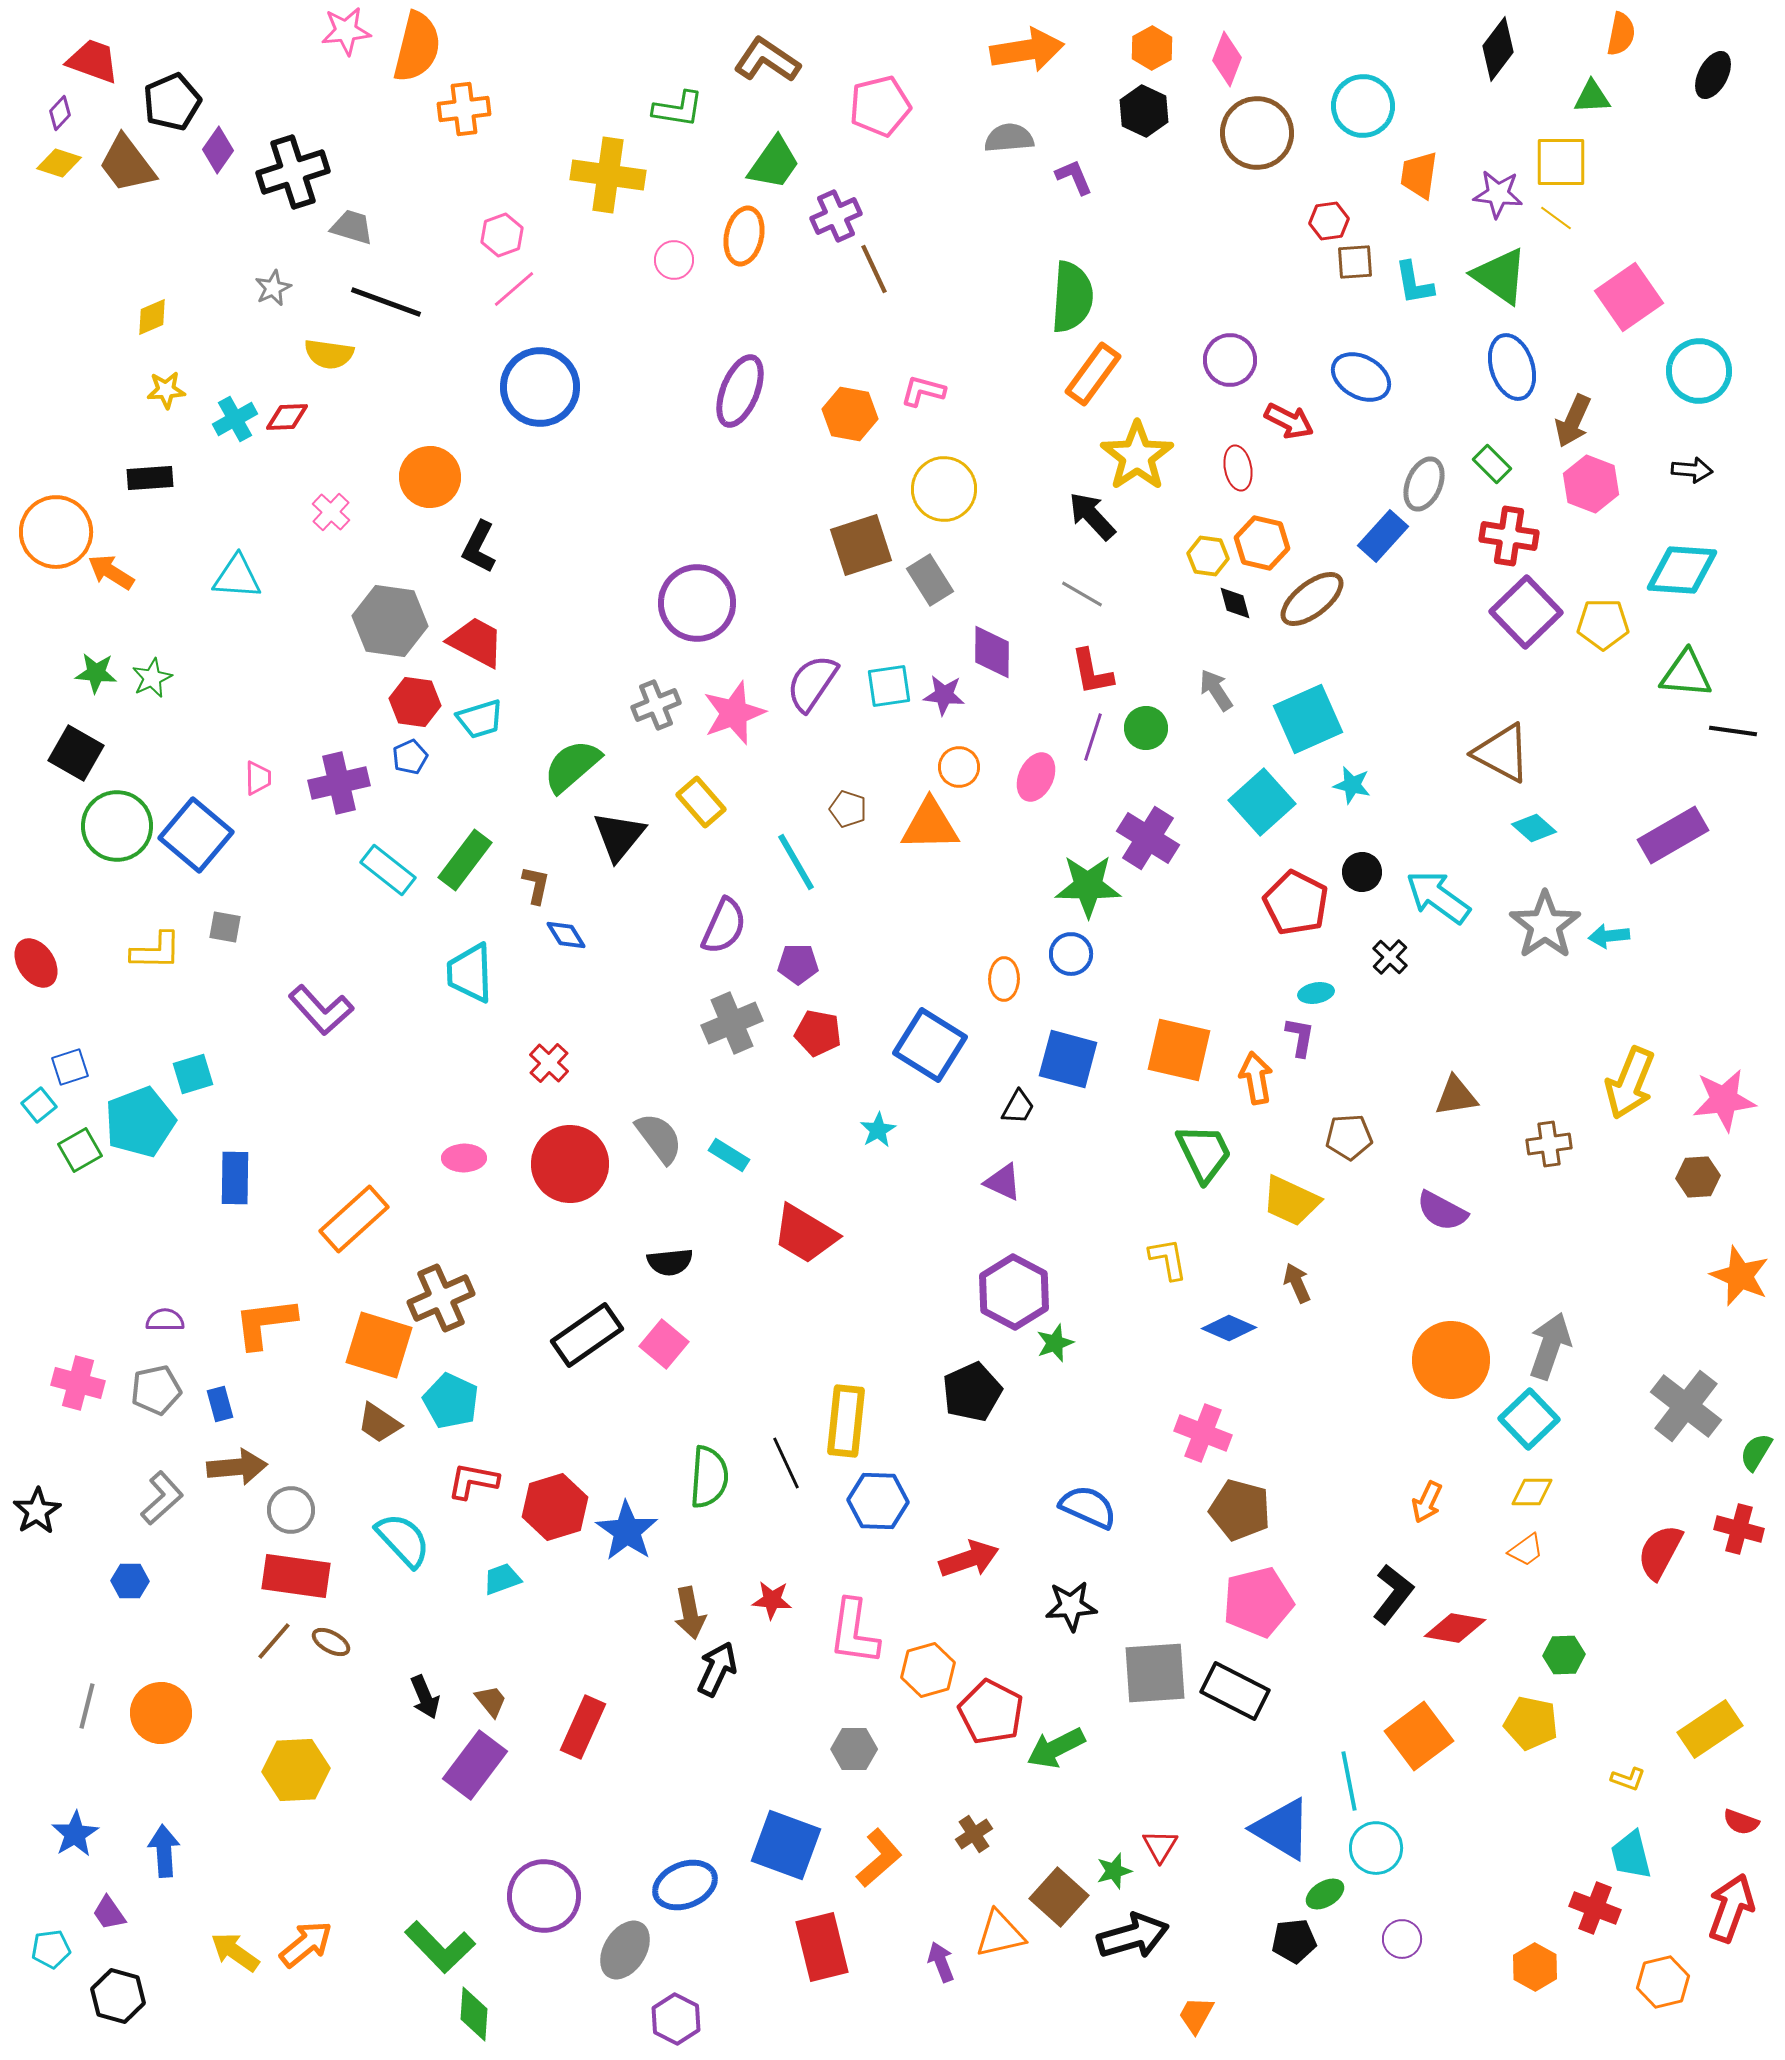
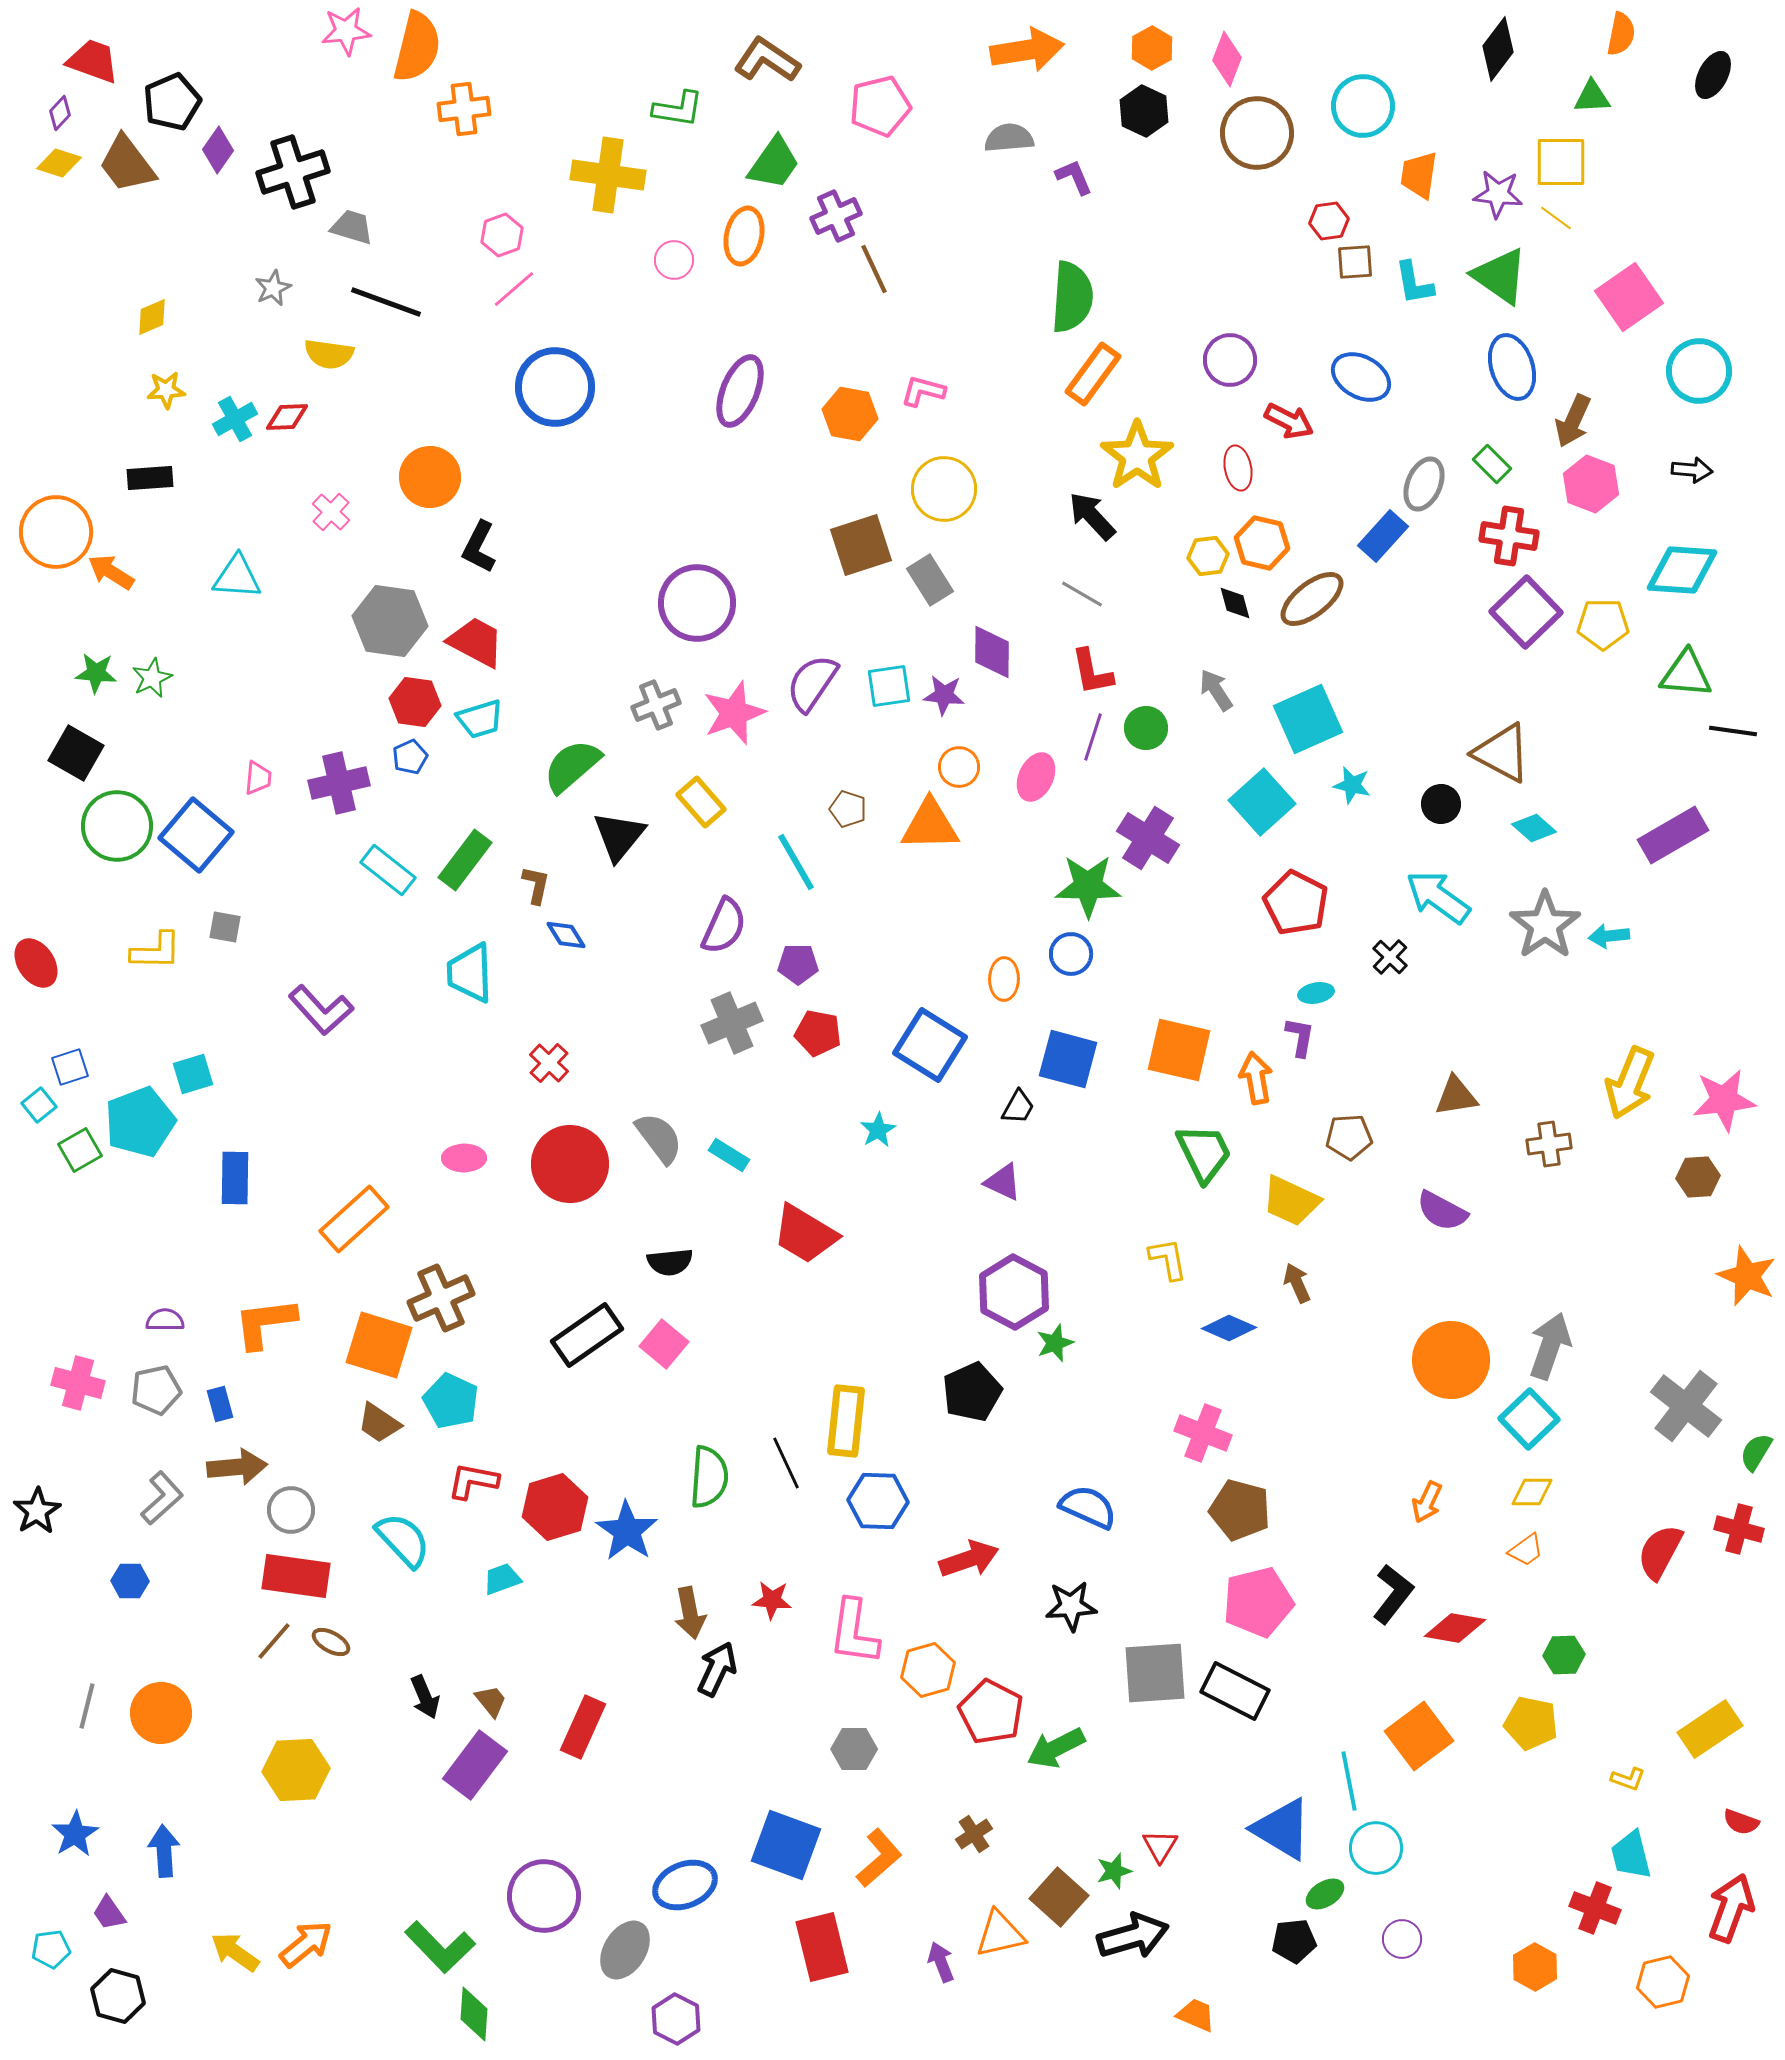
blue circle at (540, 387): moved 15 px right
yellow hexagon at (1208, 556): rotated 15 degrees counterclockwise
pink trapezoid at (258, 778): rotated 6 degrees clockwise
black circle at (1362, 872): moved 79 px right, 68 px up
orange star at (1740, 1276): moved 7 px right
orange trapezoid at (1196, 2015): rotated 84 degrees clockwise
